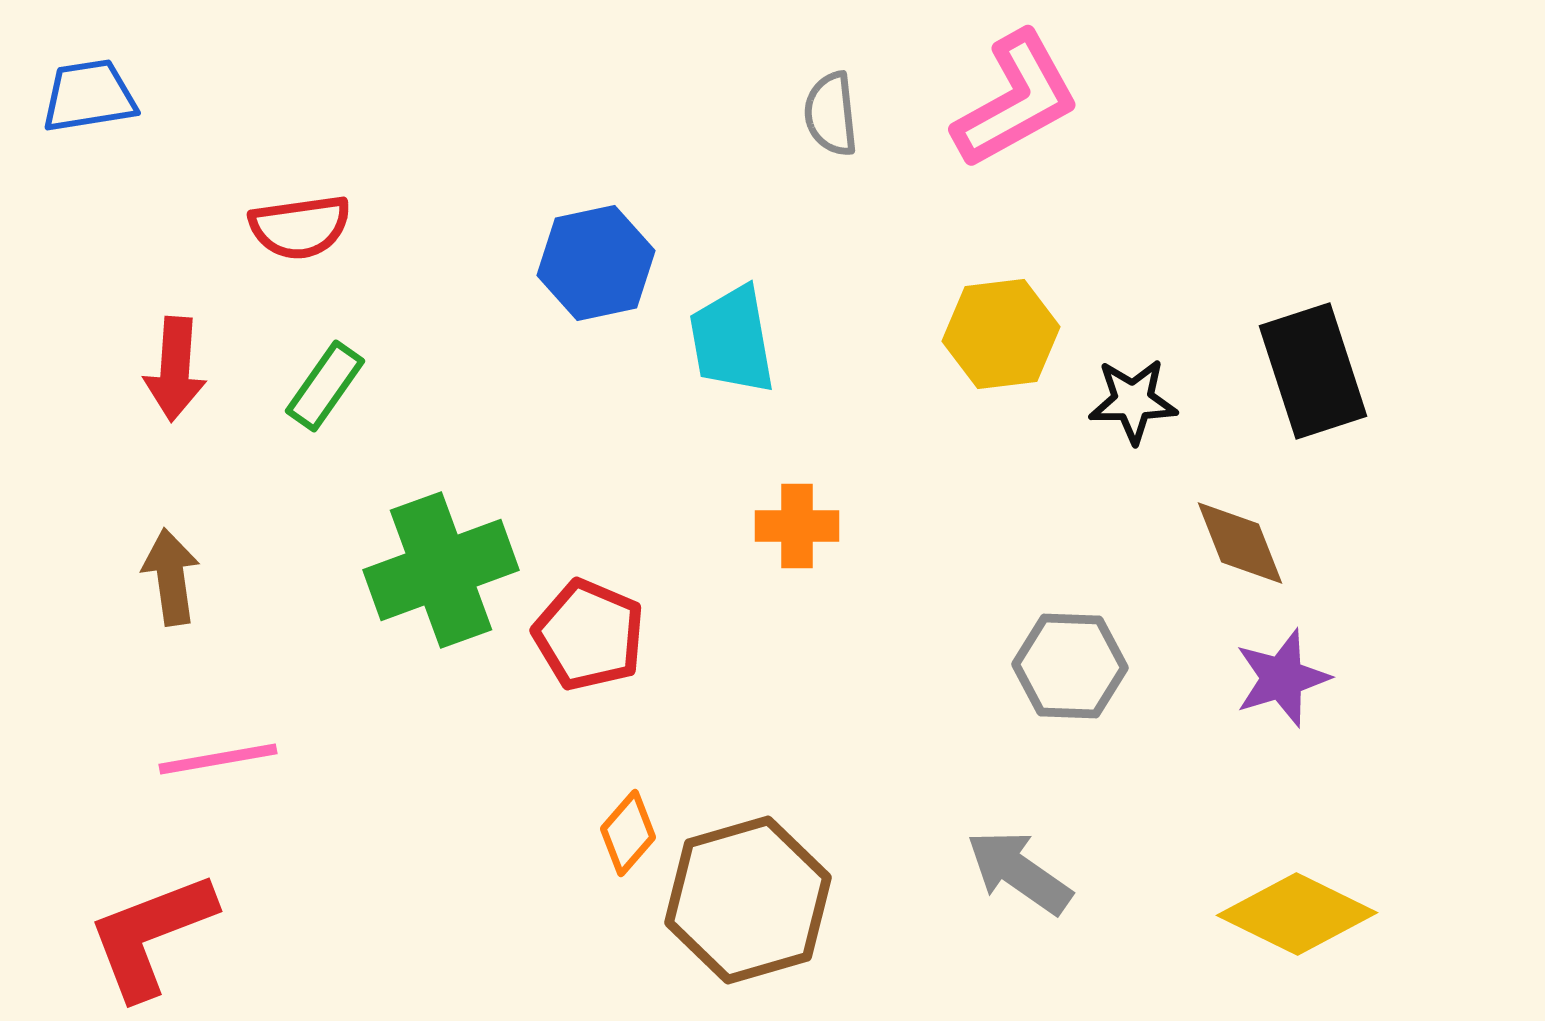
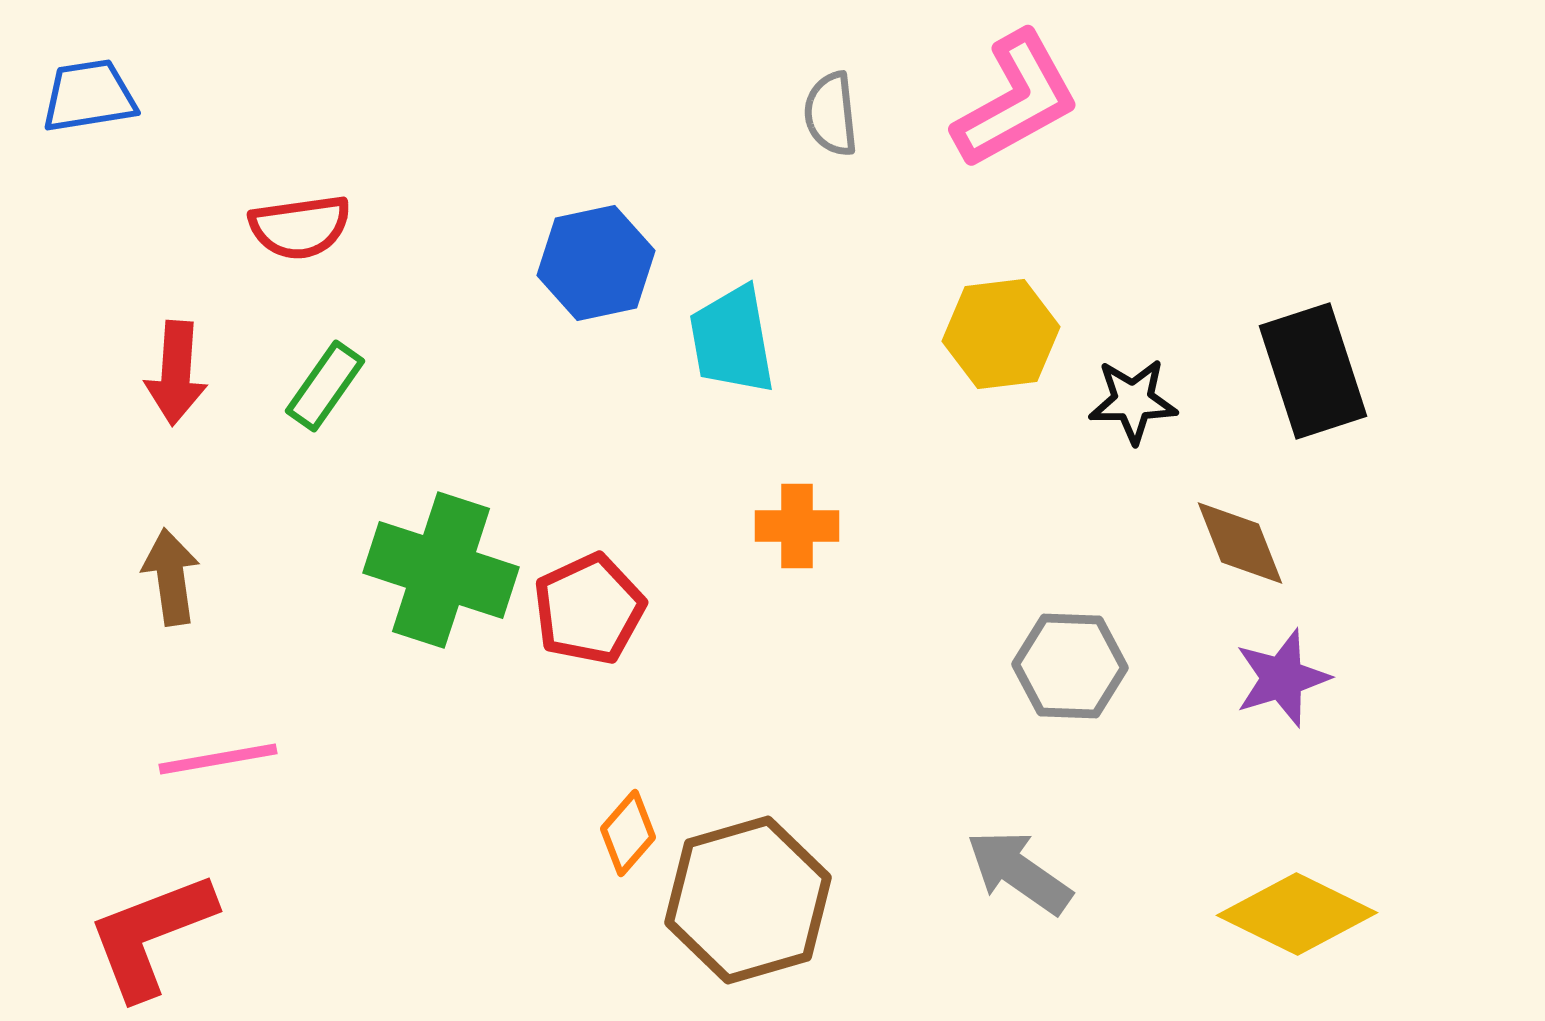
red arrow: moved 1 px right, 4 px down
green cross: rotated 38 degrees clockwise
red pentagon: moved 26 px up; rotated 24 degrees clockwise
